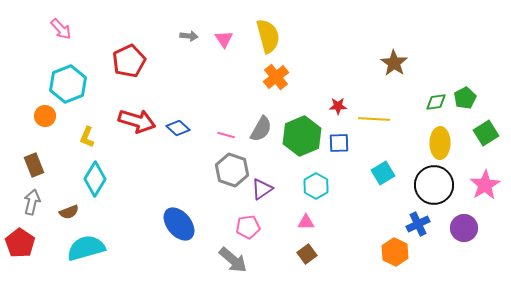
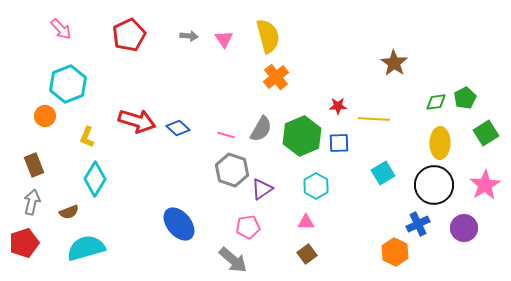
red pentagon at (129, 61): moved 26 px up
red pentagon at (20, 243): moved 4 px right; rotated 20 degrees clockwise
